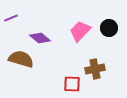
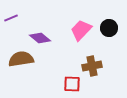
pink trapezoid: moved 1 px right, 1 px up
brown semicircle: rotated 25 degrees counterclockwise
brown cross: moved 3 px left, 3 px up
